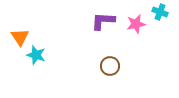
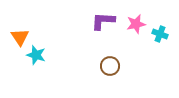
cyan cross: moved 22 px down
